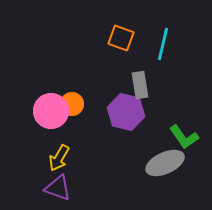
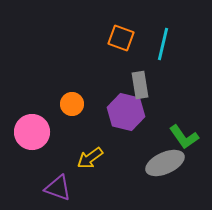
pink circle: moved 19 px left, 21 px down
yellow arrow: moved 31 px right; rotated 24 degrees clockwise
